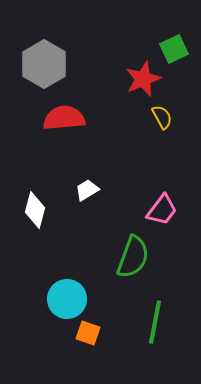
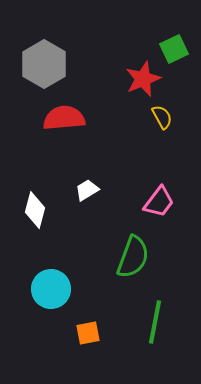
pink trapezoid: moved 3 px left, 8 px up
cyan circle: moved 16 px left, 10 px up
orange square: rotated 30 degrees counterclockwise
